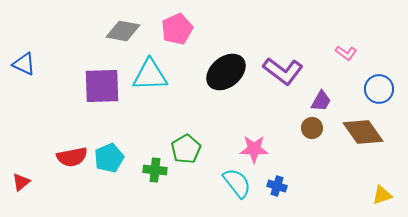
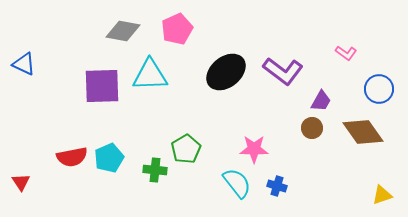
red triangle: rotated 24 degrees counterclockwise
